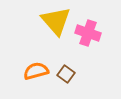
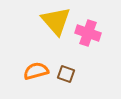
brown square: rotated 18 degrees counterclockwise
